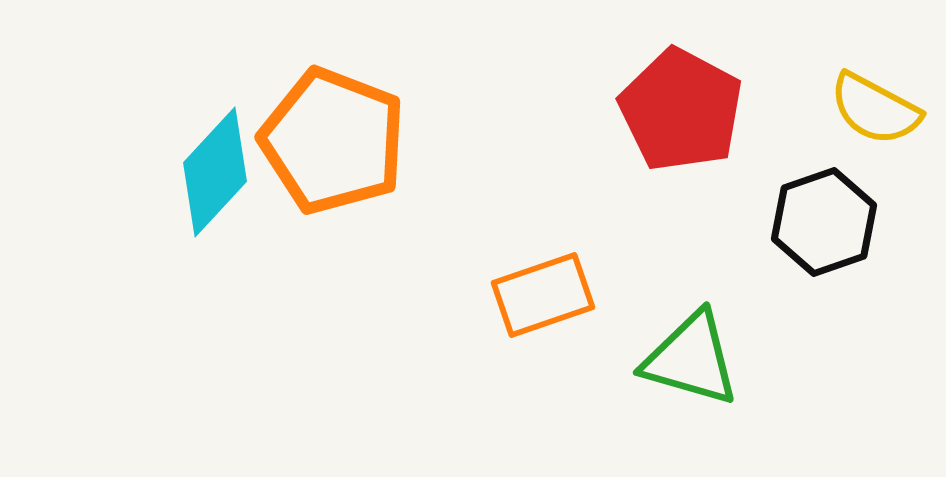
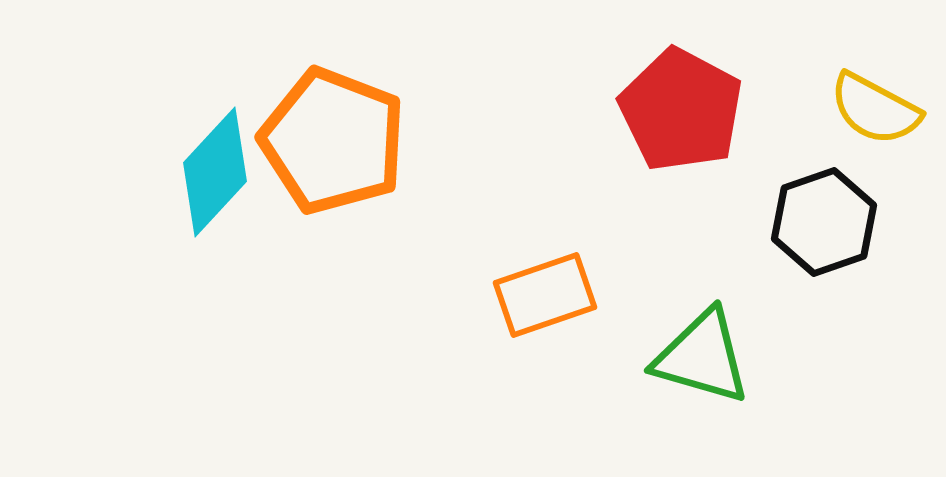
orange rectangle: moved 2 px right
green triangle: moved 11 px right, 2 px up
